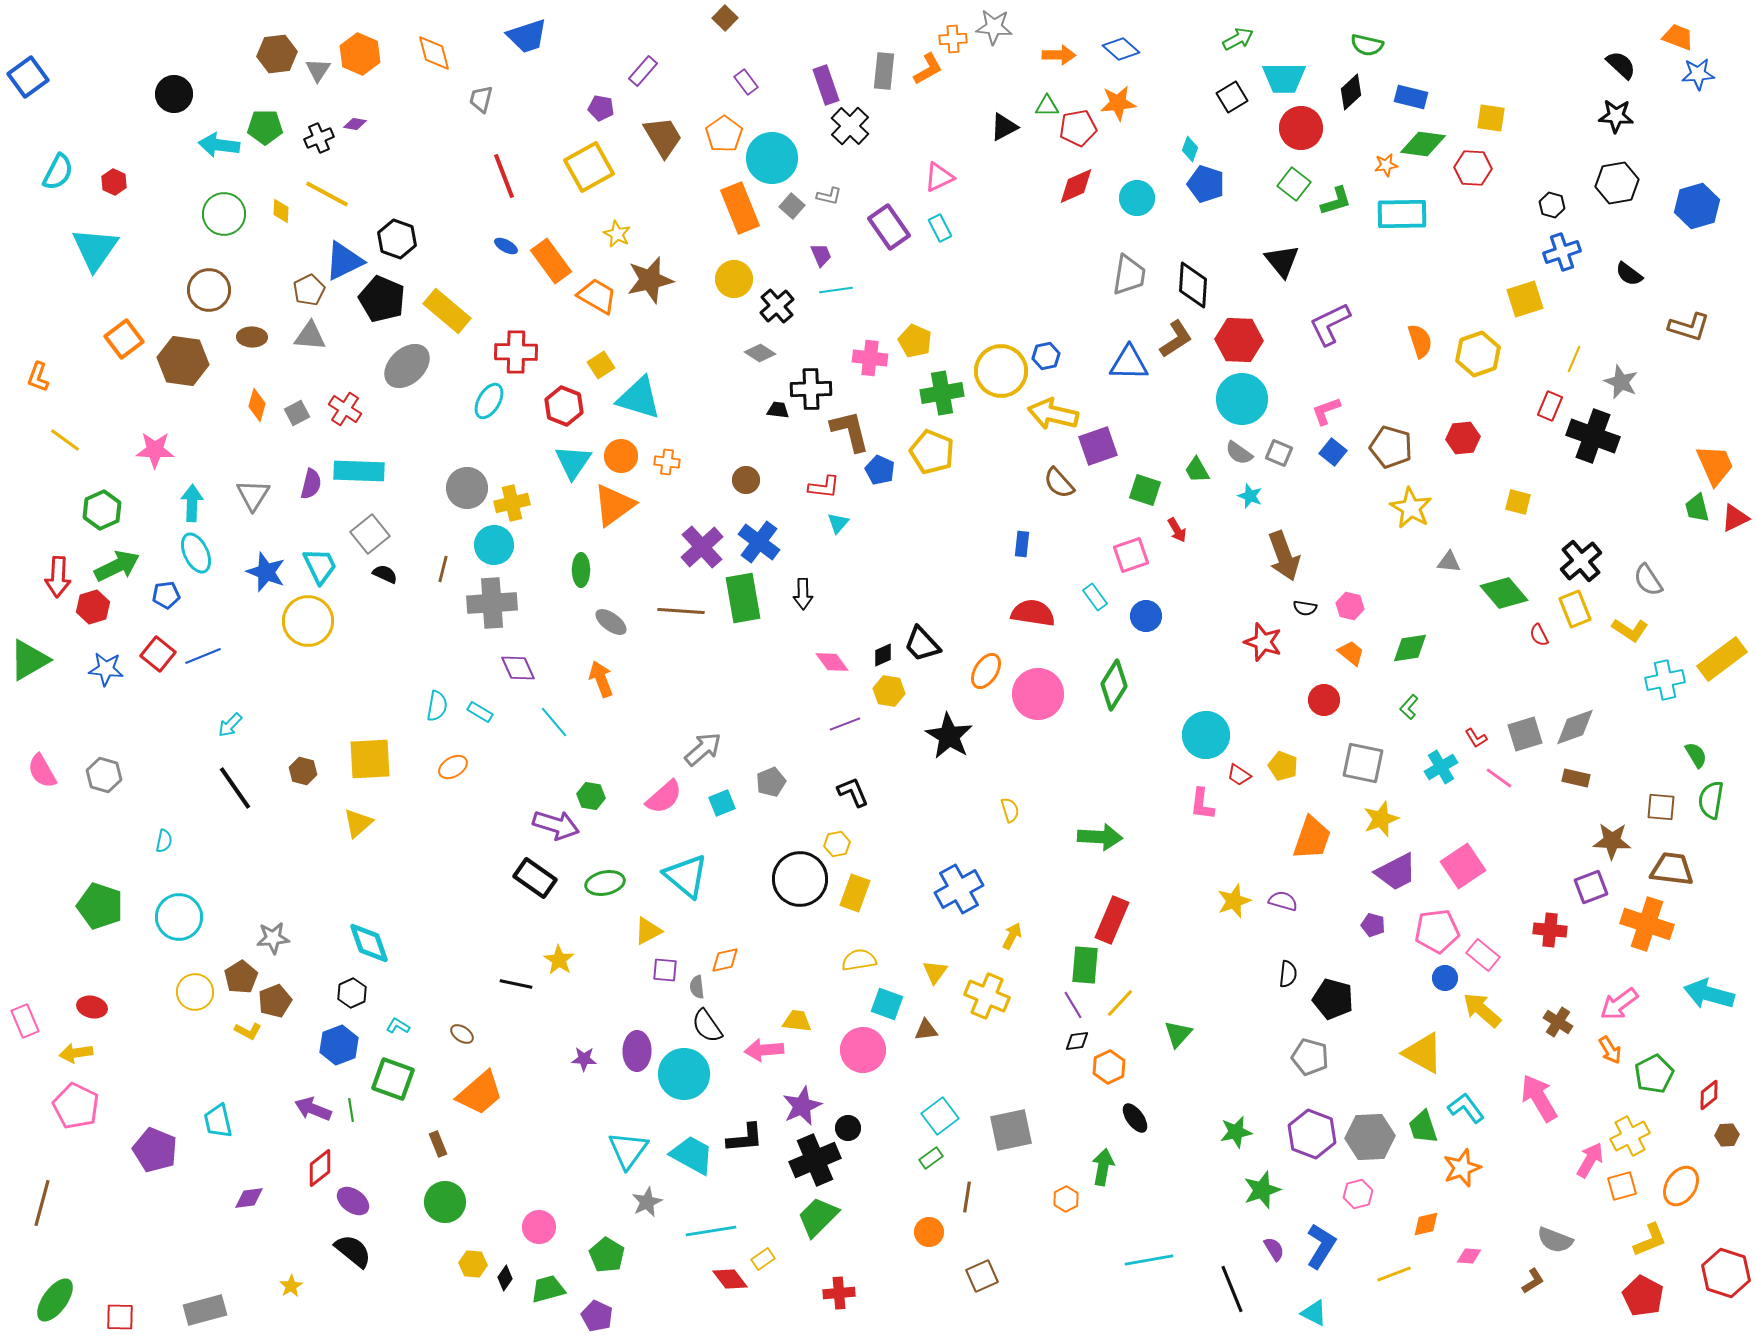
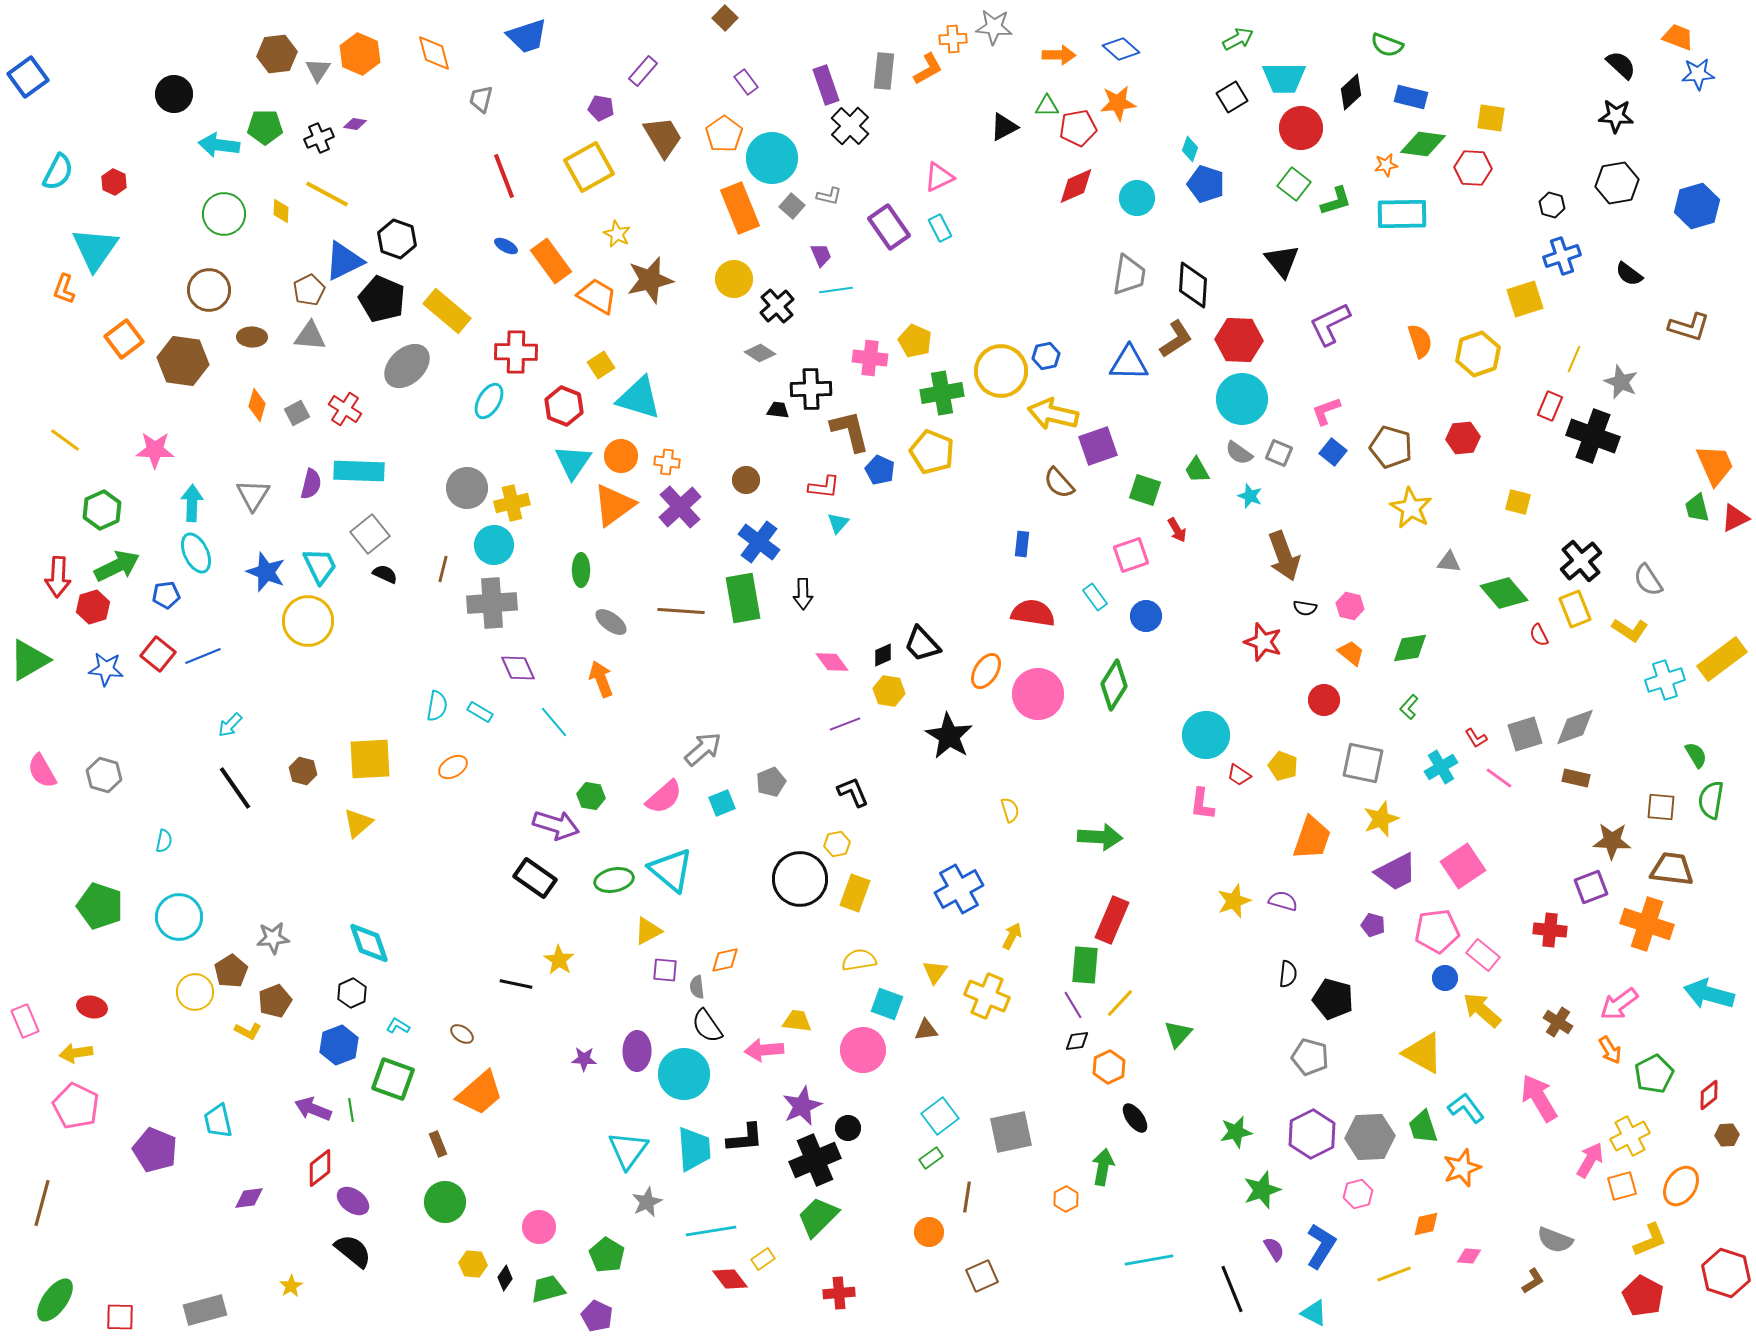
green semicircle at (1367, 45): moved 20 px right; rotated 8 degrees clockwise
blue cross at (1562, 252): moved 4 px down
orange L-shape at (38, 377): moved 26 px right, 88 px up
purple cross at (702, 547): moved 22 px left, 40 px up
cyan cross at (1665, 680): rotated 6 degrees counterclockwise
cyan triangle at (686, 876): moved 15 px left, 6 px up
green ellipse at (605, 883): moved 9 px right, 3 px up
brown pentagon at (241, 977): moved 10 px left, 6 px up
gray square at (1011, 1130): moved 2 px down
purple hexagon at (1312, 1134): rotated 12 degrees clockwise
cyan trapezoid at (692, 1155): moved 2 px right, 6 px up; rotated 57 degrees clockwise
